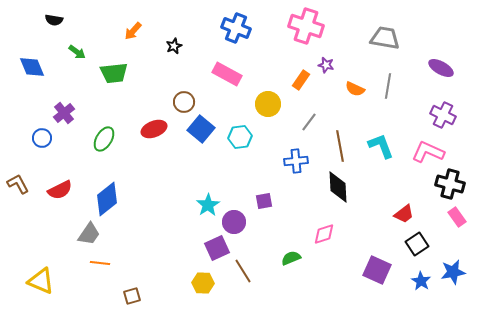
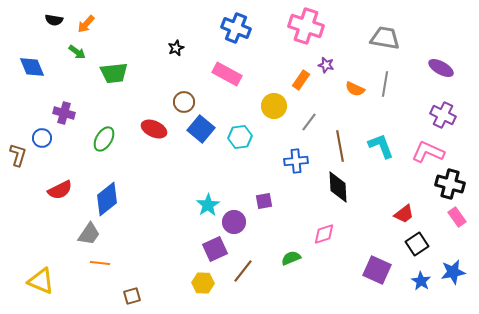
orange arrow at (133, 31): moved 47 px left, 7 px up
black star at (174, 46): moved 2 px right, 2 px down
gray line at (388, 86): moved 3 px left, 2 px up
yellow circle at (268, 104): moved 6 px right, 2 px down
purple cross at (64, 113): rotated 35 degrees counterclockwise
red ellipse at (154, 129): rotated 45 degrees clockwise
brown L-shape at (18, 184): moved 29 px up; rotated 45 degrees clockwise
purple square at (217, 248): moved 2 px left, 1 px down
brown line at (243, 271): rotated 70 degrees clockwise
